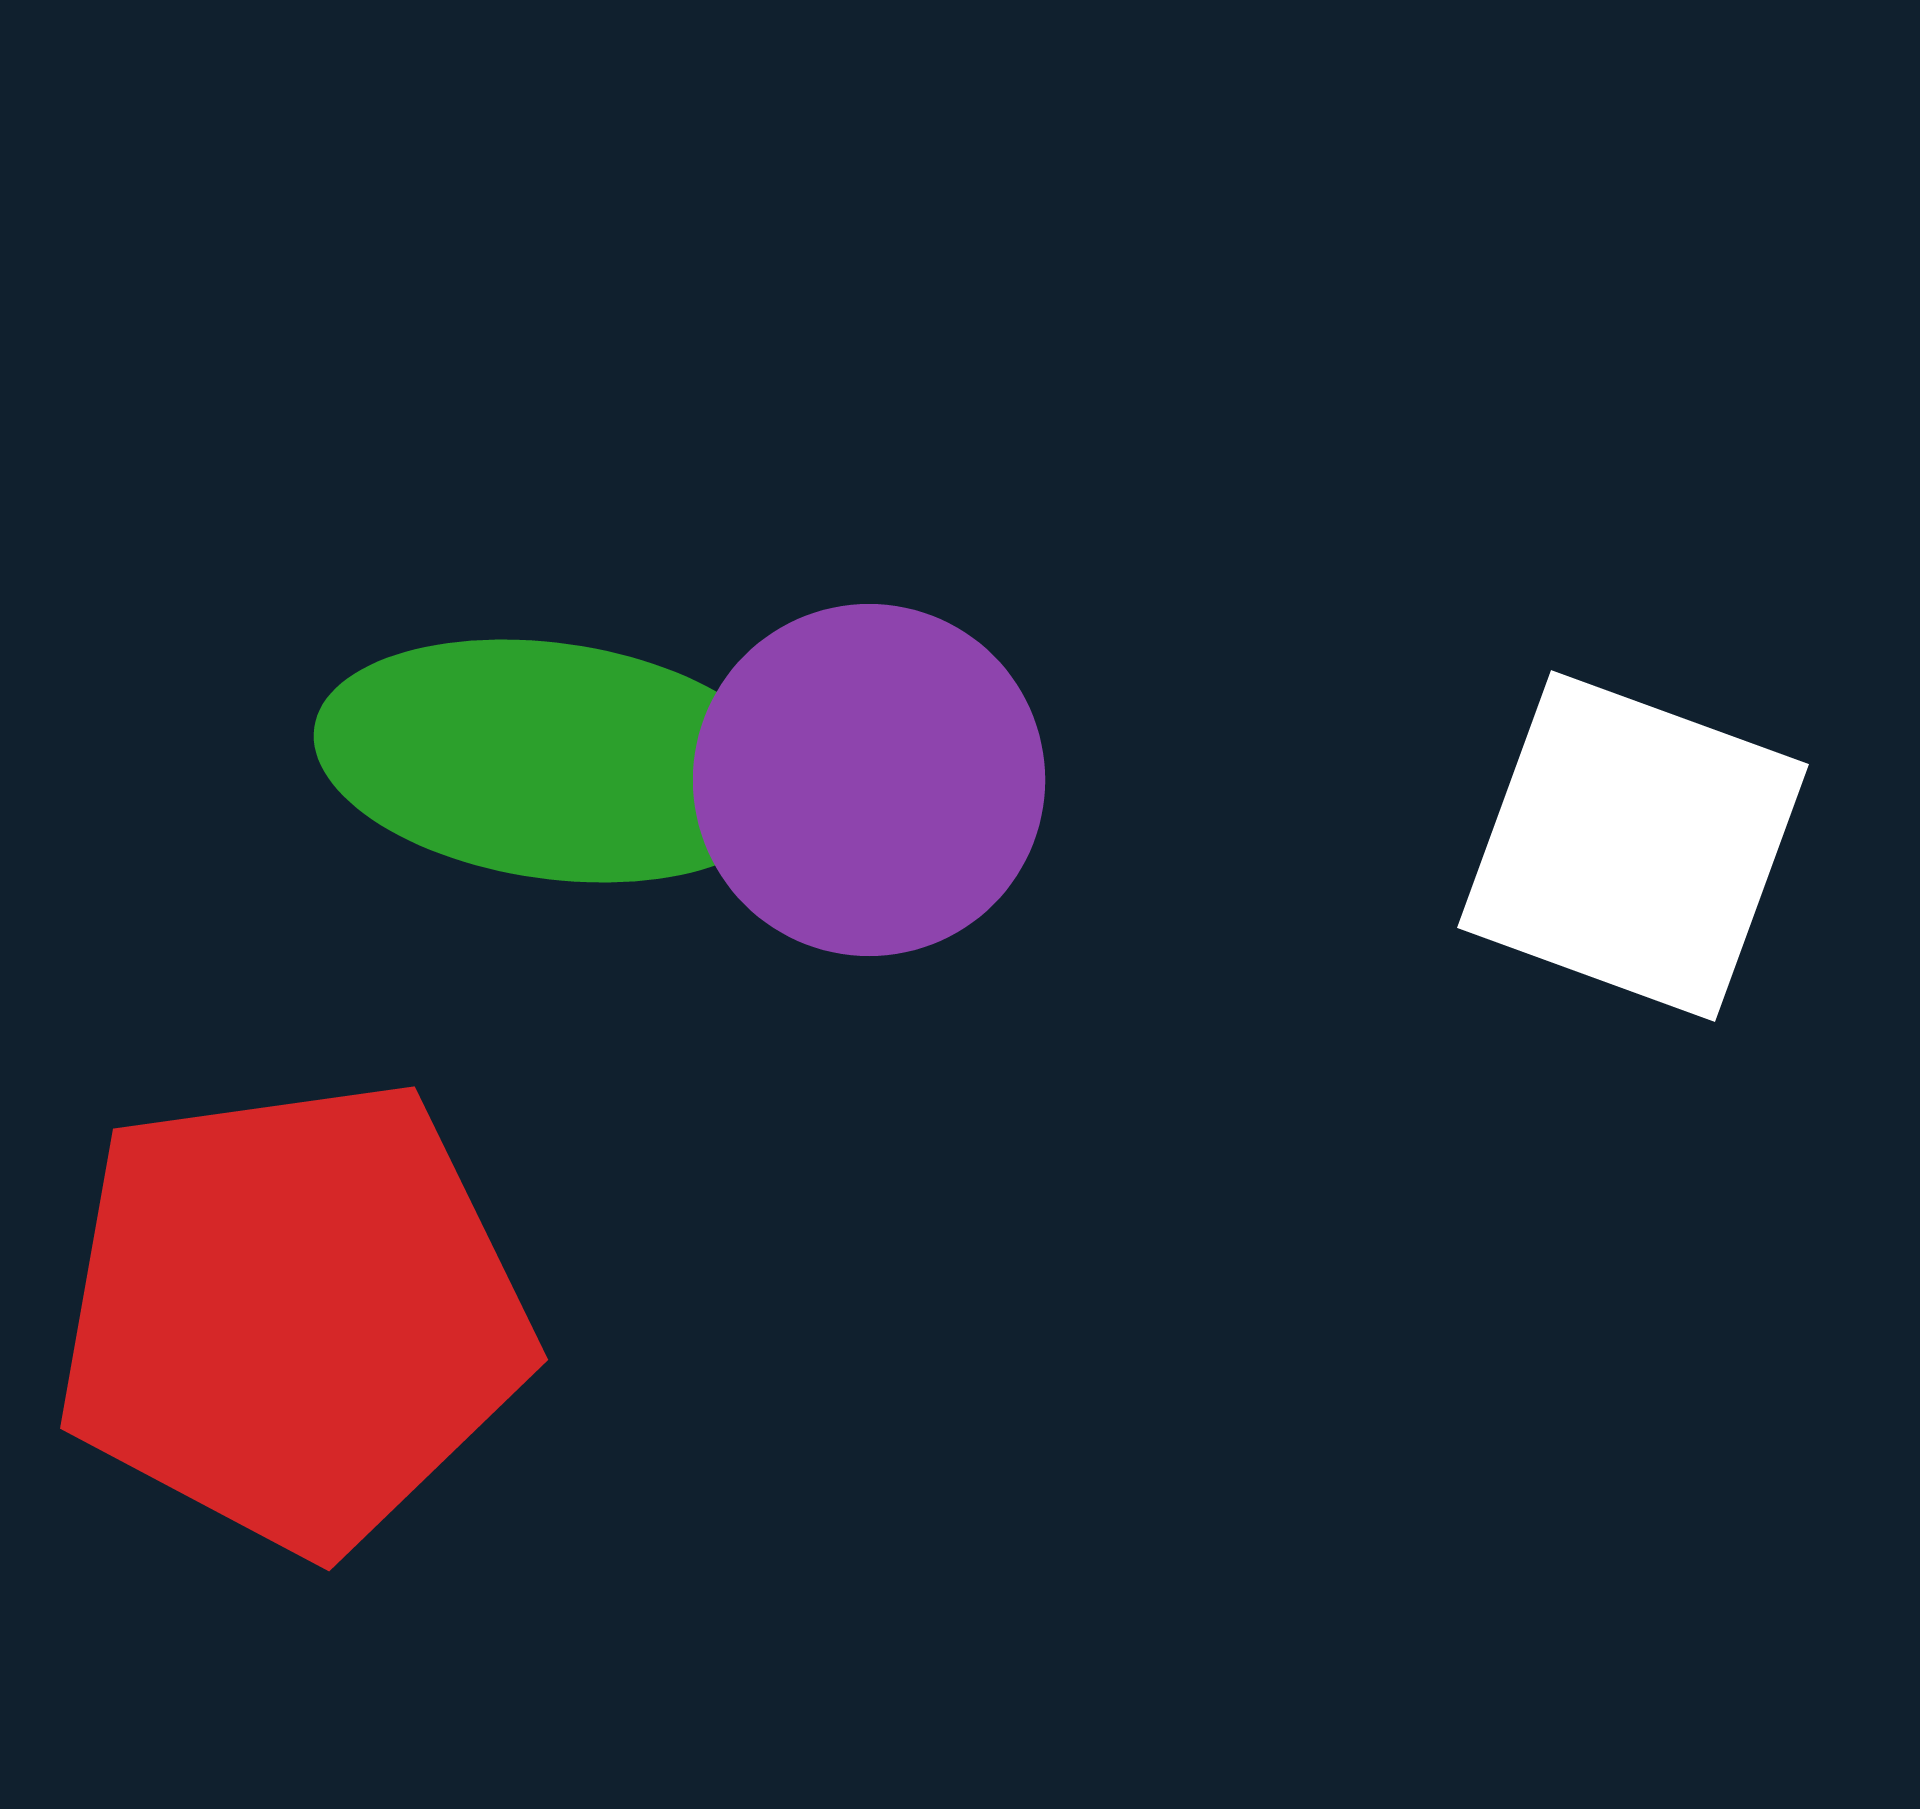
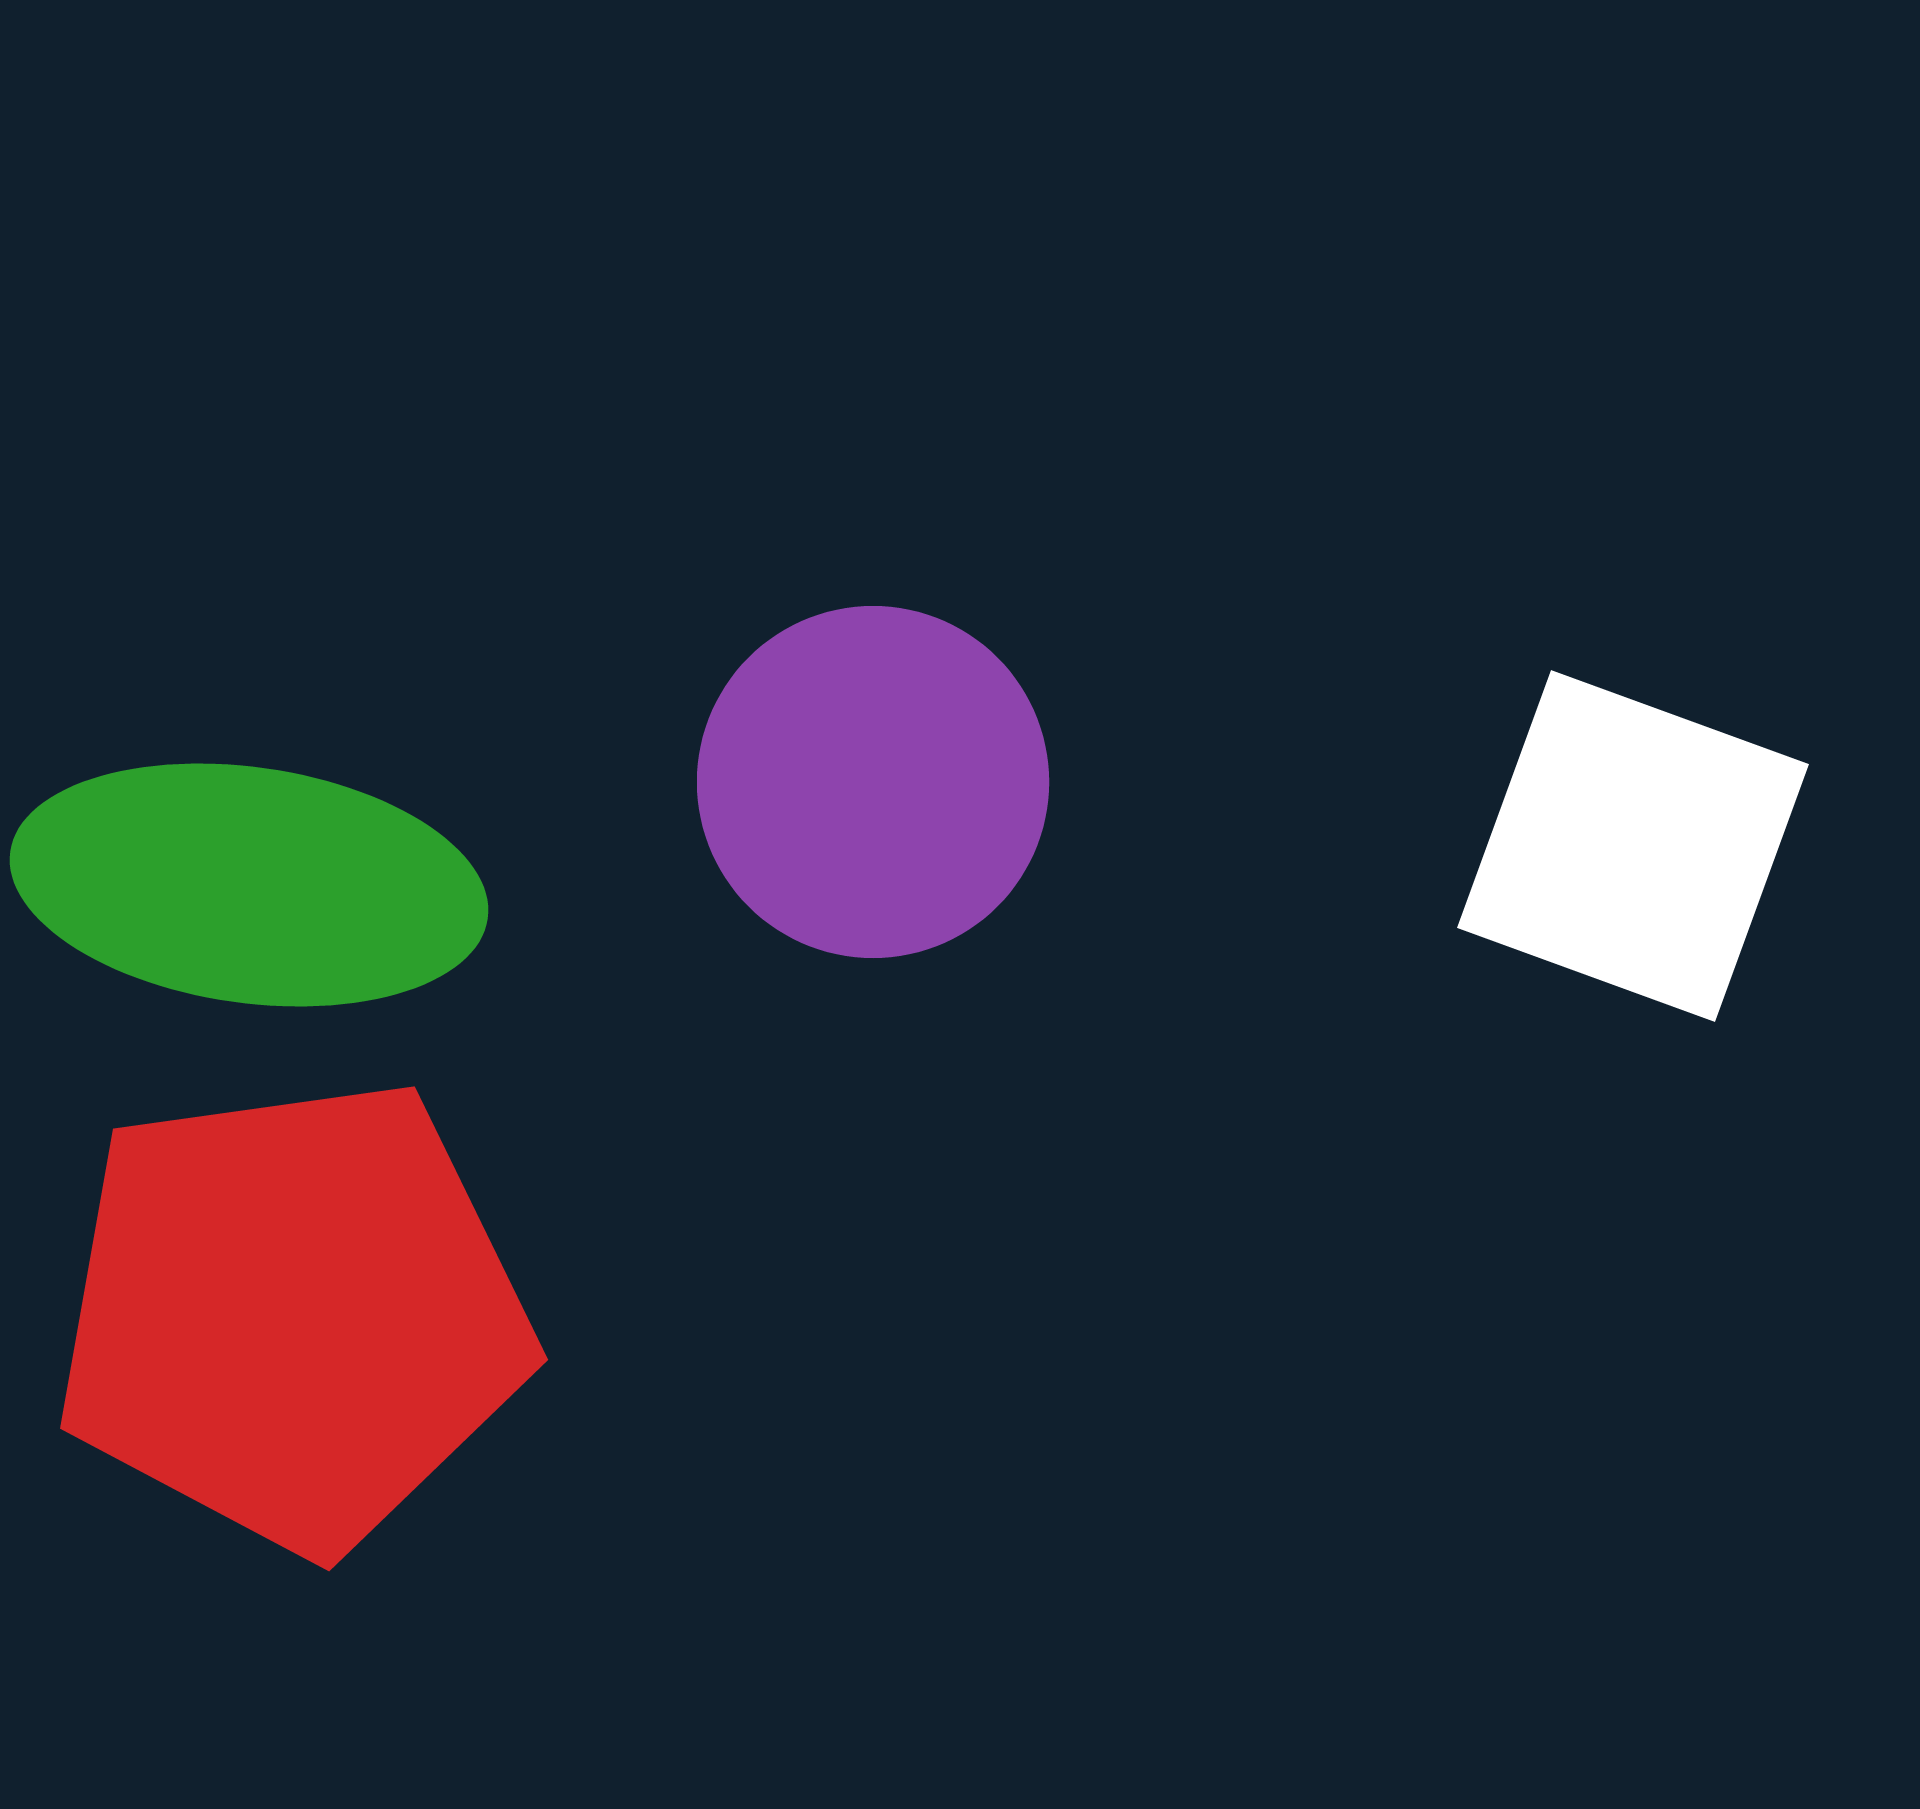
green ellipse: moved 304 px left, 124 px down
purple circle: moved 4 px right, 2 px down
